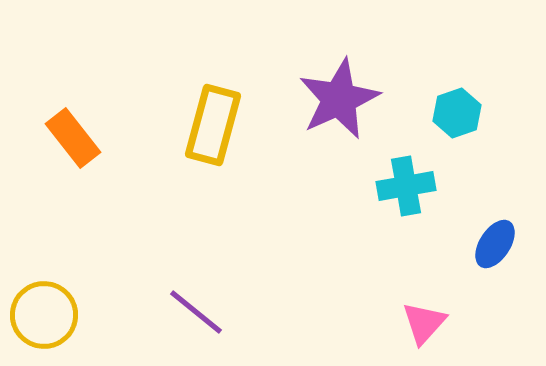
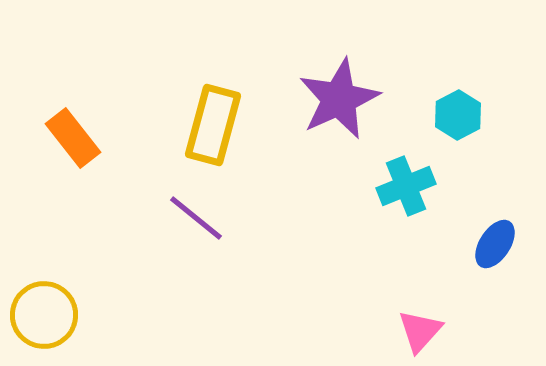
cyan hexagon: moved 1 px right, 2 px down; rotated 9 degrees counterclockwise
cyan cross: rotated 12 degrees counterclockwise
purple line: moved 94 px up
pink triangle: moved 4 px left, 8 px down
